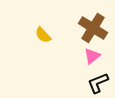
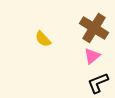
brown cross: moved 1 px right
yellow semicircle: moved 4 px down
